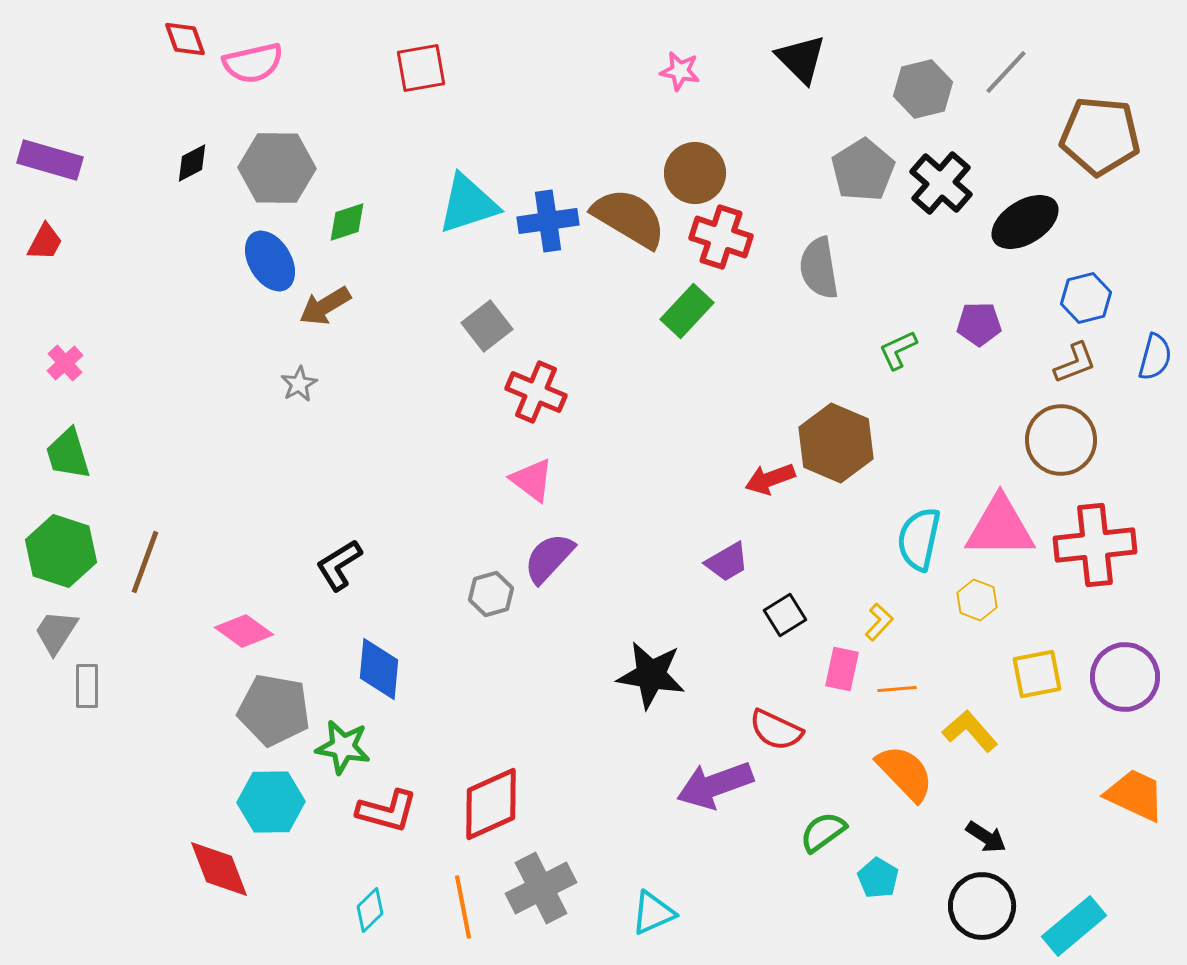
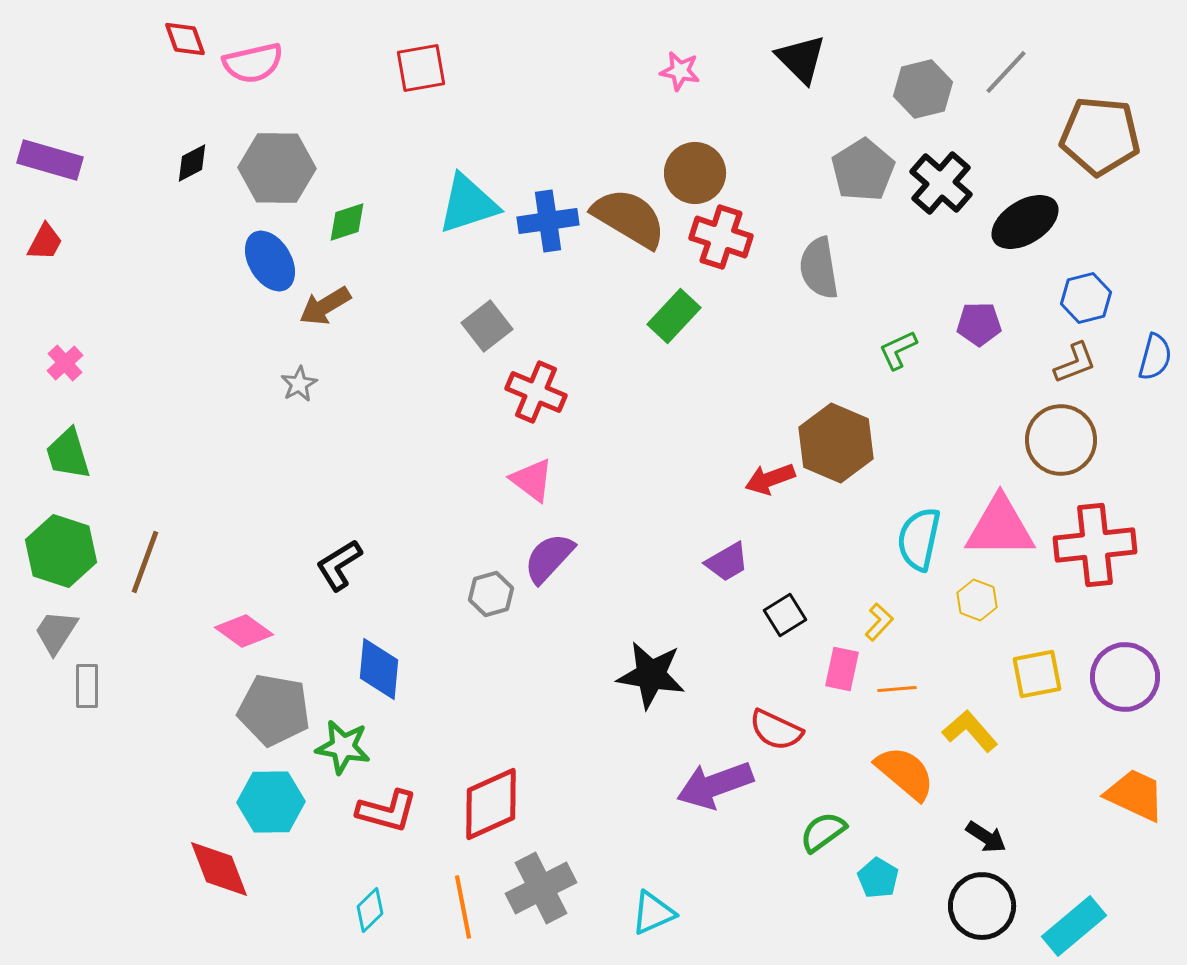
green rectangle at (687, 311): moved 13 px left, 5 px down
orange semicircle at (905, 773): rotated 6 degrees counterclockwise
